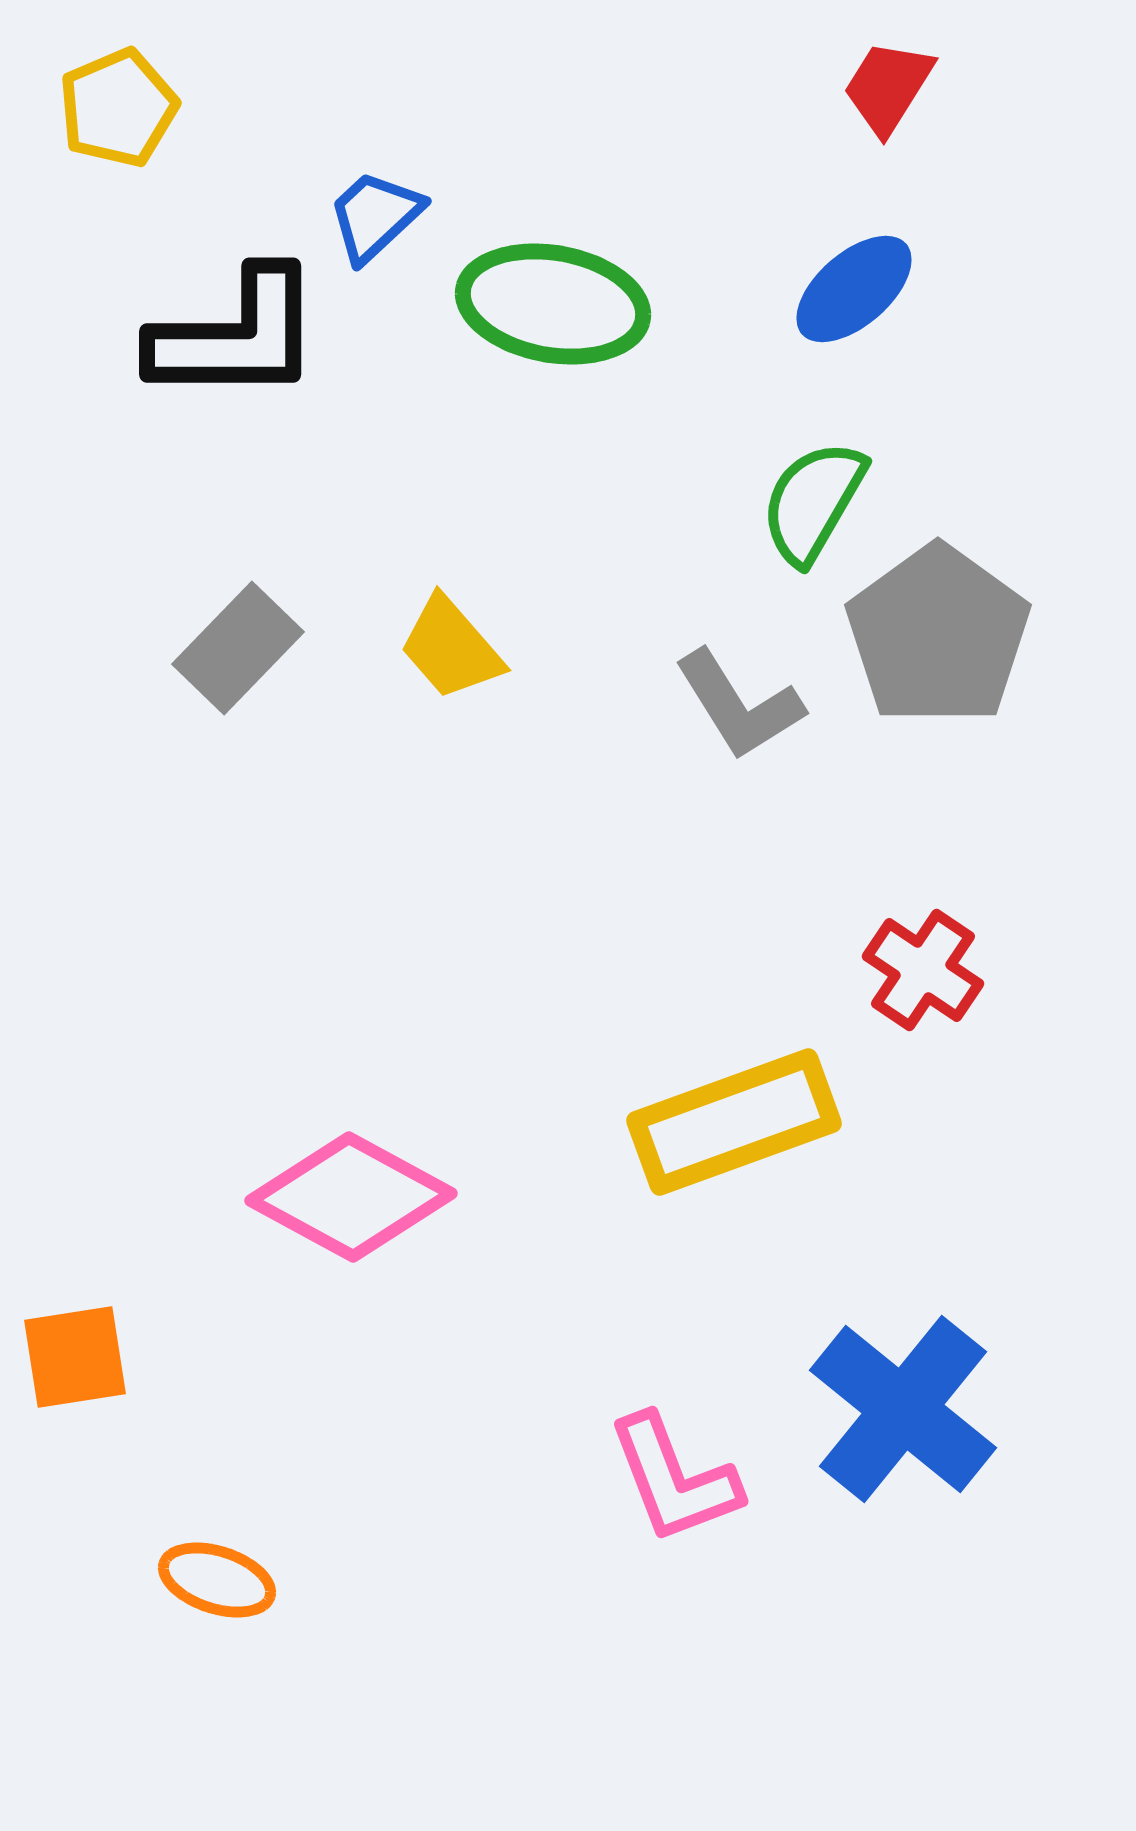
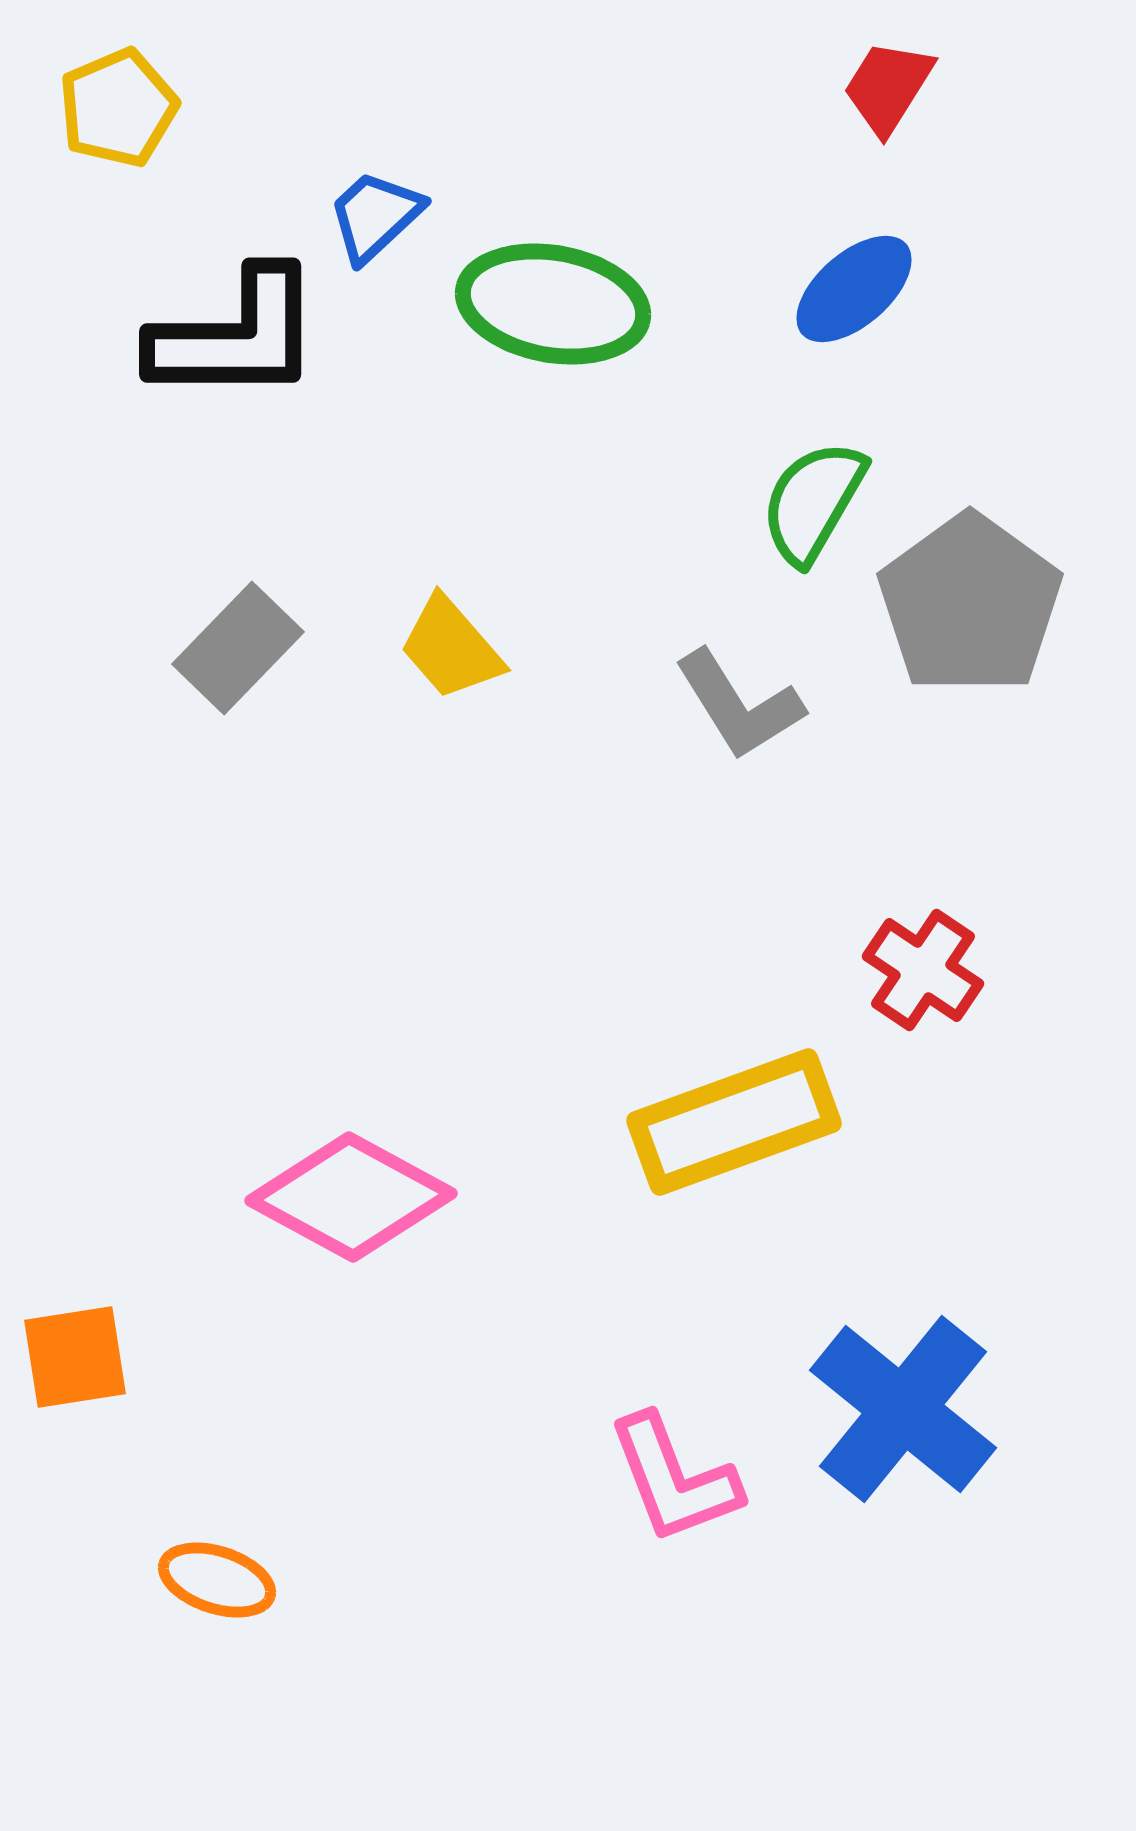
gray pentagon: moved 32 px right, 31 px up
